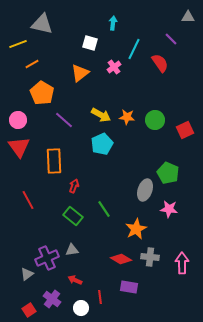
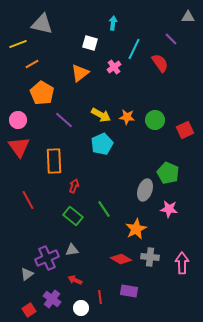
purple rectangle at (129, 287): moved 4 px down
